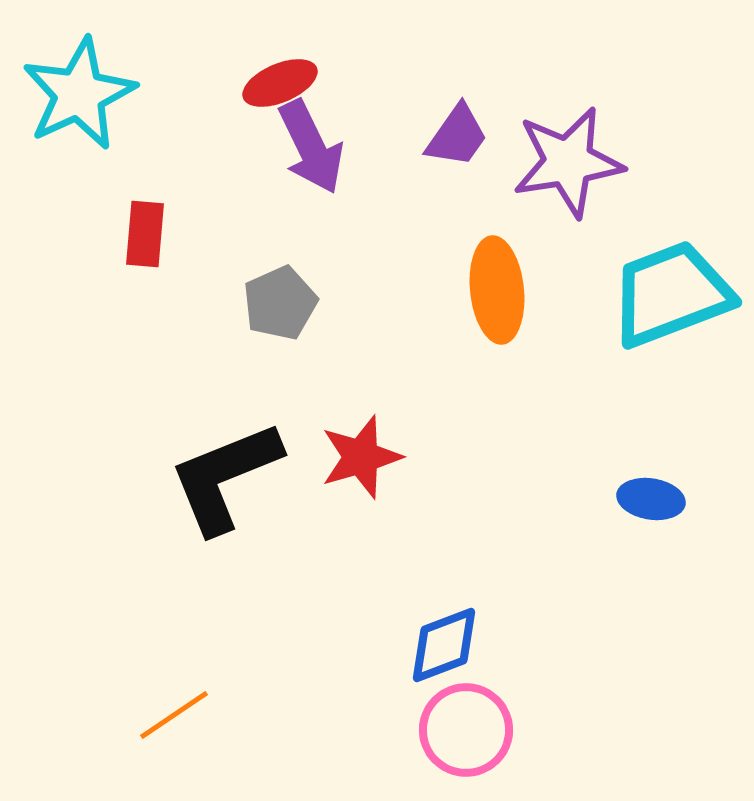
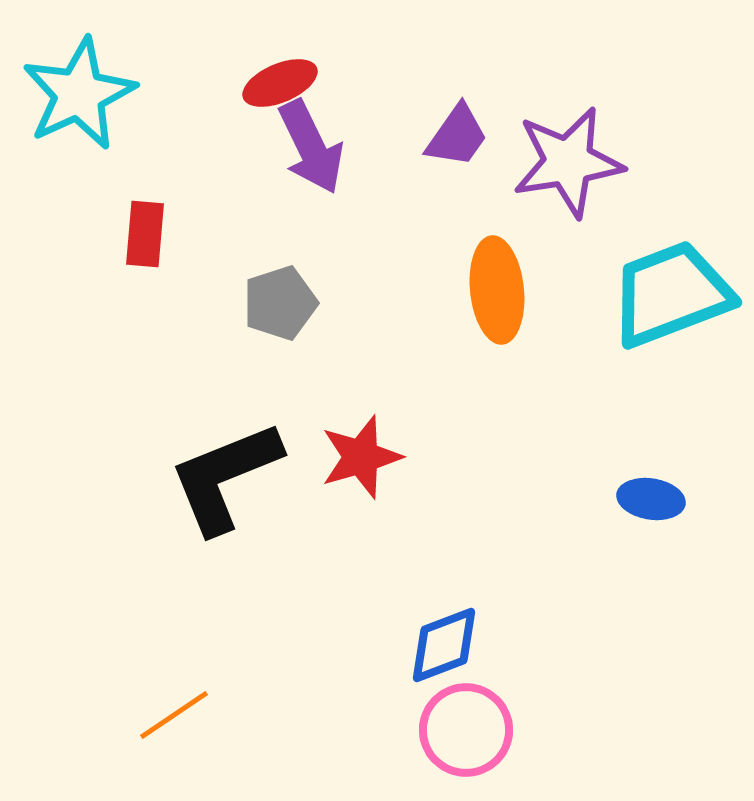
gray pentagon: rotated 6 degrees clockwise
